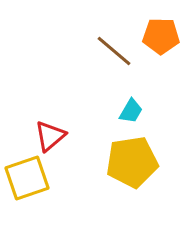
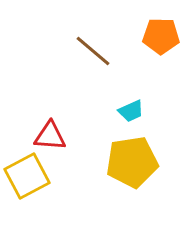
brown line: moved 21 px left
cyan trapezoid: rotated 36 degrees clockwise
red triangle: rotated 44 degrees clockwise
yellow square: moved 2 px up; rotated 9 degrees counterclockwise
